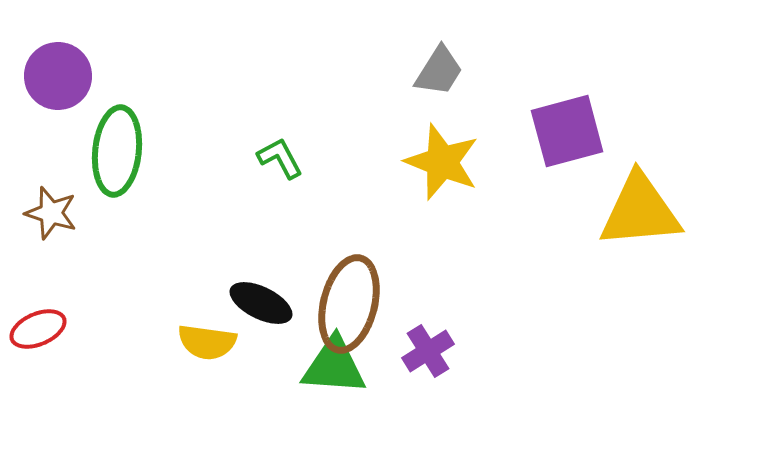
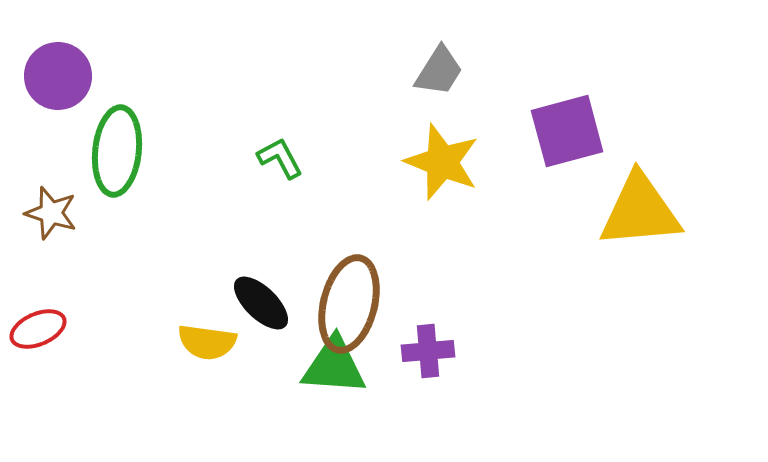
black ellipse: rotated 18 degrees clockwise
purple cross: rotated 27 degrees clockwise
